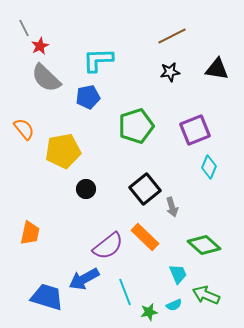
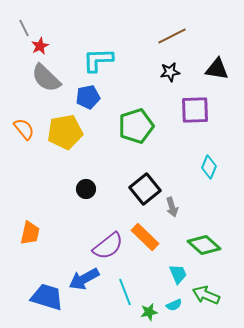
purple square: moved 20 px up; rotated 20 degrees clockwise
yellow pentagon: moved 2 px right, 19 px up
